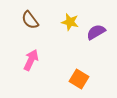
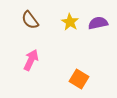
yellow star: rotated 18 degrees clockwise
purple semicircle: moved 2 px right, 9 px up; rotated 18 degrees clockwise
